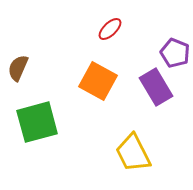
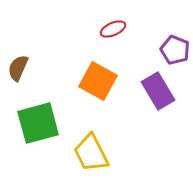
red ellipse: moved 3 px right; rotated 20 degrees clockwise
purple pentagon: moved 3 px up
purple rectangle: moved 2 px right, 4 px down
green square: moved 1 px right, 1 px down
yellow trapezoid: moved 42 px left
